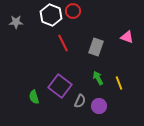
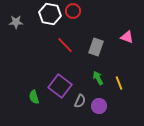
white hexagon: moved 1 px left, 1 px up; rotated 10 degrees counterclockwise
red line: moved 2 px right, 2 px down; rotated 18 degrees counterclockwise
